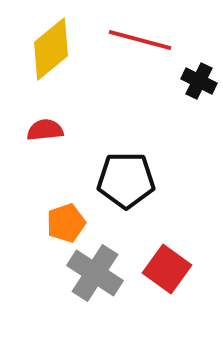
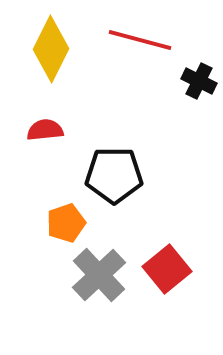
yellow diamond: rotated 24 degrees counterclockwise
black pentagon: moved 12 px left, 5 px up
red square: rotated 15 degrees clockwise
gray cross: moved 4 px right, 2 px down; rotated 14 degrees clockwise
